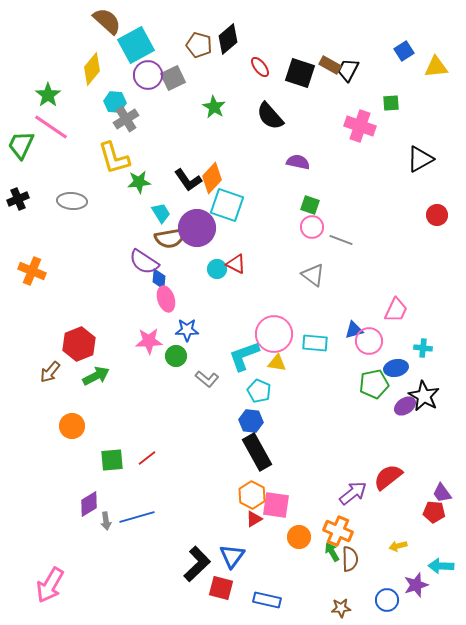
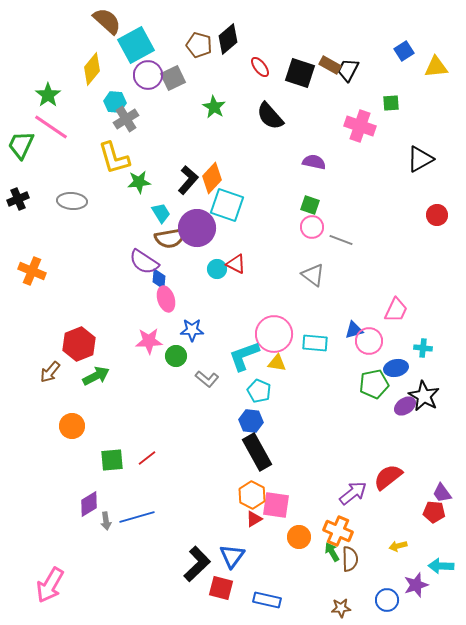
purple semicircle at (298, 162): moved 16 px right
black L-shape at (188, 180): rotated 104 degrees counterclockwise
blue star at (187, 330): moved 5 px right
